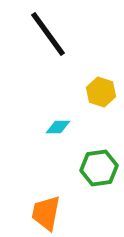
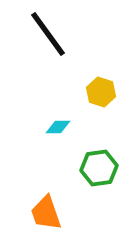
orange trapezoid: rotated 30 degrees counterclockwise
